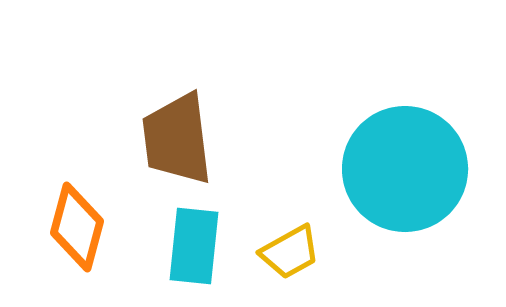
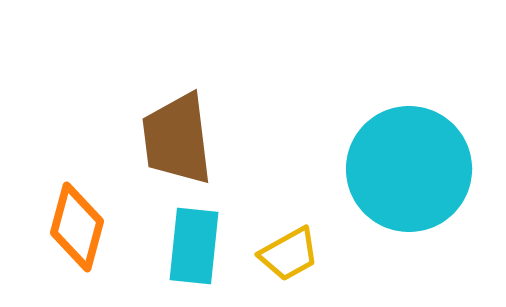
cyan circle: moved 4 px right
yellow trapezoid: moved 1 px left, 2 px down
